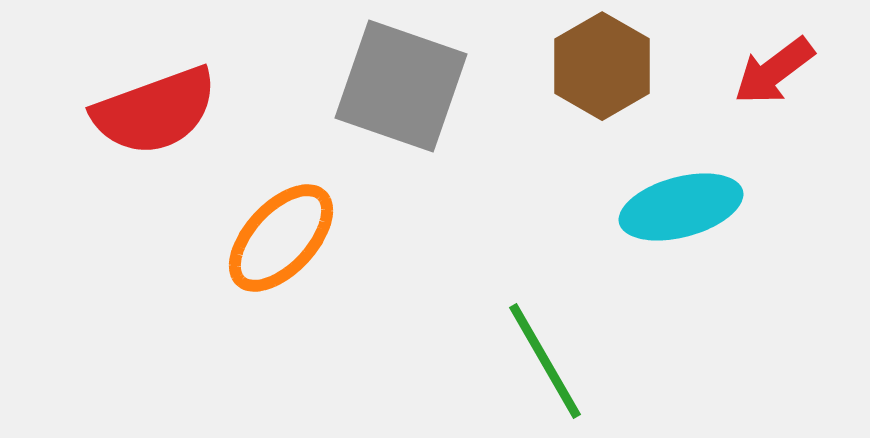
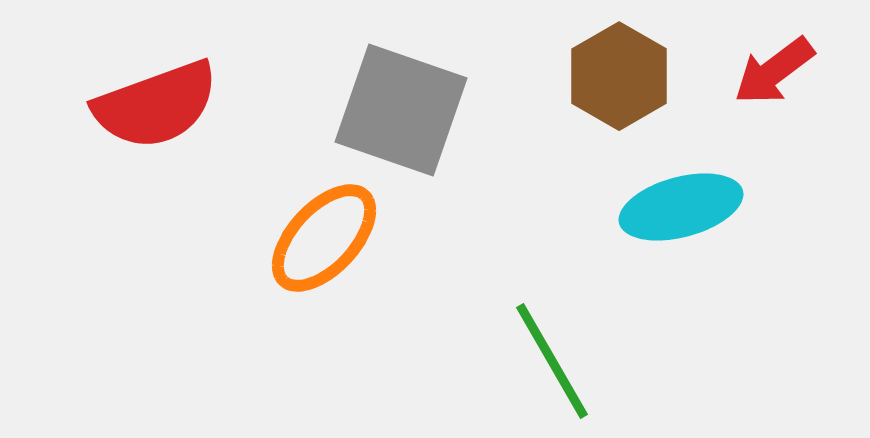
brown hexagon: moved 17 px right, 10 px down
gray square: moved 24 px down
red semicircle: moved 1 px right, 6 px up
orange ellipse: moved 43 px right
green line: moved 7 px right
